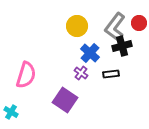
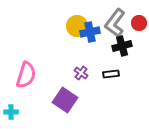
gray L-shape: moved 4 px up
blue cross: moved 21 px up; rotated 36 degrees clockwise
cyan cross: rotated 32 degrees counterclockwise
